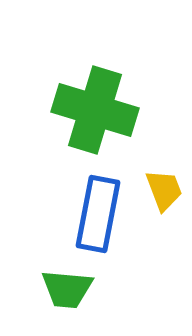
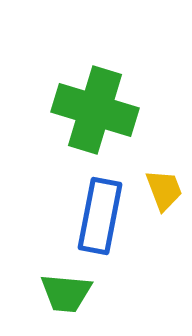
blue rectangle: moved 2 px right, 2 px down
green trapezoid: moved 1 px left, 4 px down
